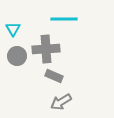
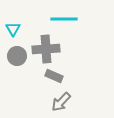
gray arrow: rotated 15 degrees counterclockwise
